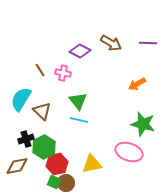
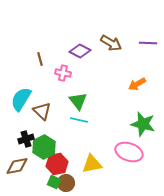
brown line: moved 11 px up; rotated 16 degrees clockwise
